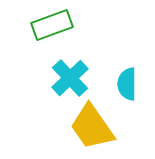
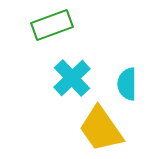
cyan cross: moved 2 px right
yellow trapezoid: moved 9 px right, 2 px down
